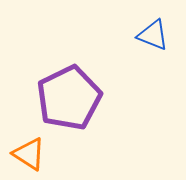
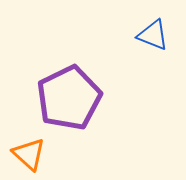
orange triangle: rotated 9 degrees clockwise
